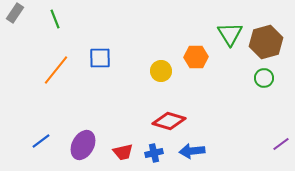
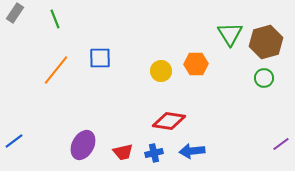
orange hexagon: moved 7 px down
red diamond: rotated 8 degrees counterclockwise
blue line: moved 27 px left
